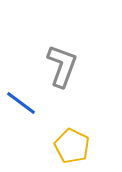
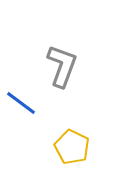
yellow pentagon: moved 1 px down
